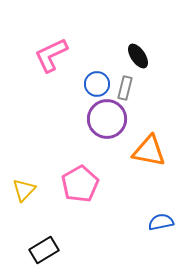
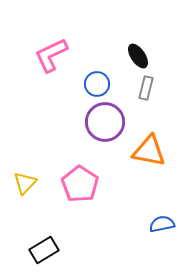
gray rectangle: moved 21 px right
purple circle: moved 2 px left, 3 px down
pink pentagon: rotated 9 degrees counterclockwise
yellow triangle: moved 1 px right, 7 px up
blue semicircle: moved 1 px right, 2 px down
